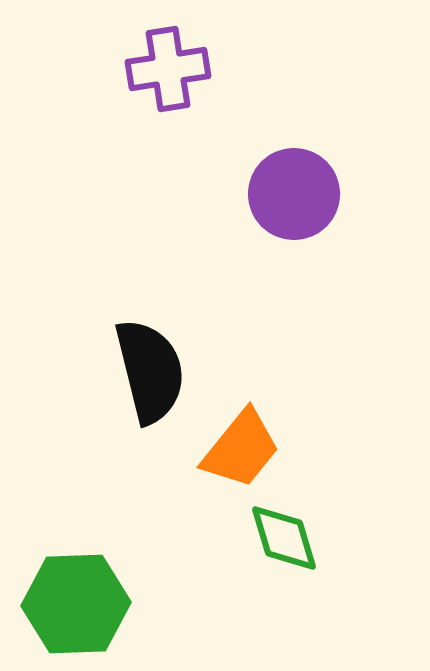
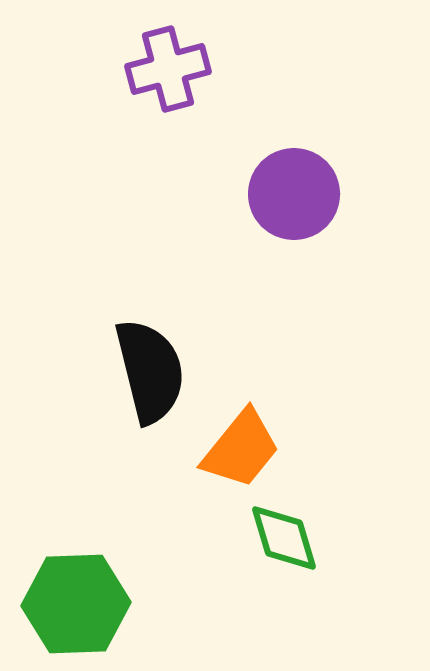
purple cross: rotated 6 degrees counterclockwise
